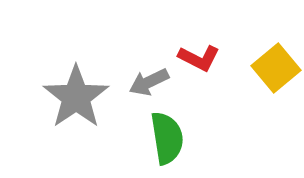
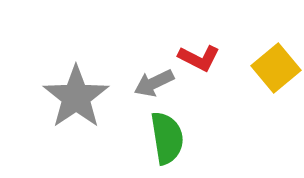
gray arrow: moved 5 px right, 1 px down
